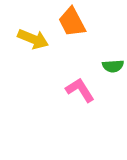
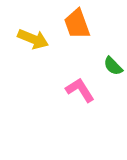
orange trapezoid: moved 5 px right, 2 px down; rotated 8 degrees clockwise
green semicircle: rotated 50 degrees clockwise
